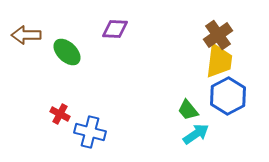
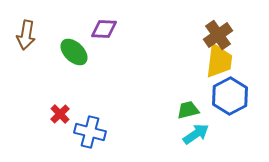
purple diamond: moved 11 px left
brown arrow: rotated 80 degrees counterclockwise
green ellipse: moved 7 px right
blue hexagon: moved 2 px right
green trapezoid: rotated 115 degrees clockwise
red cross: rotated 18 degrees clockwise
